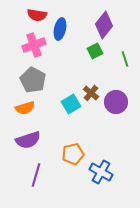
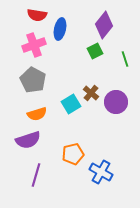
orange semicircle: moved 12 px right, 6 px down
